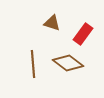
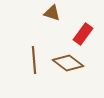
brown triangle: moved 10 px up
brown line: moved 1 px right, 4 px up
